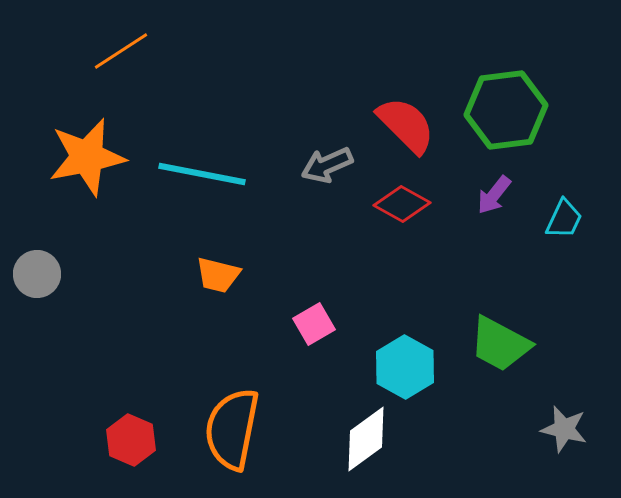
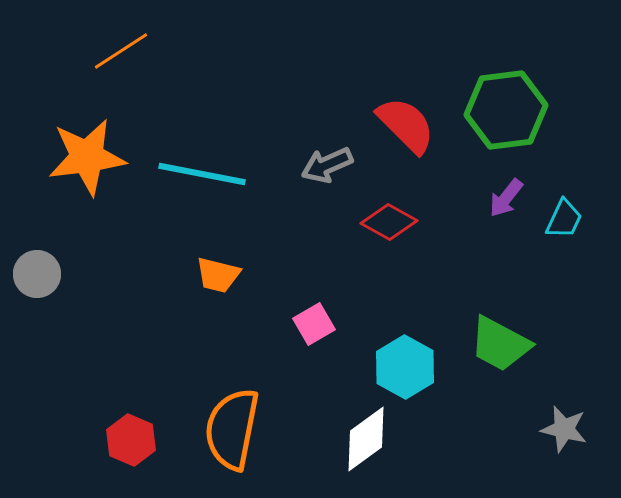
orange star: rotated 4 degrees clockwise
purple arrow: moved 12 px right, 3 px down
red diamond: moved 13 px left, 18 px down
